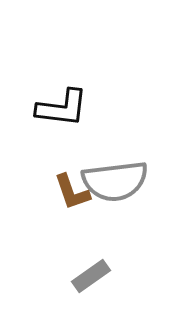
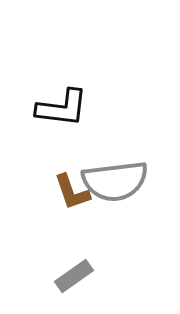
gray rectangle: moved 17 px left
